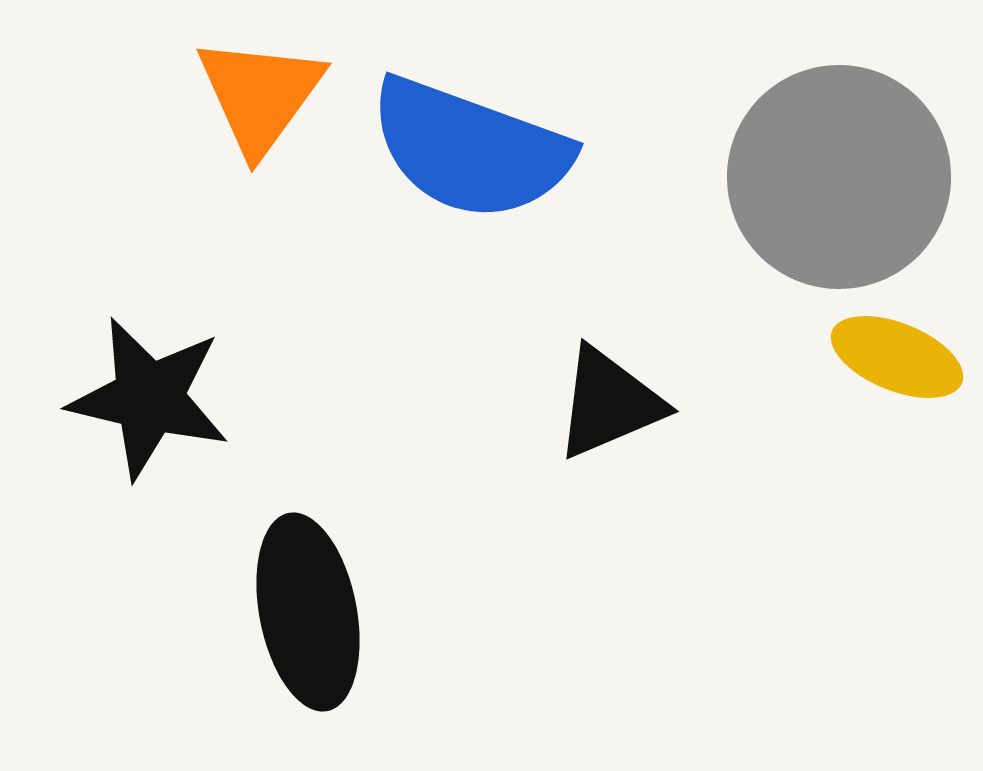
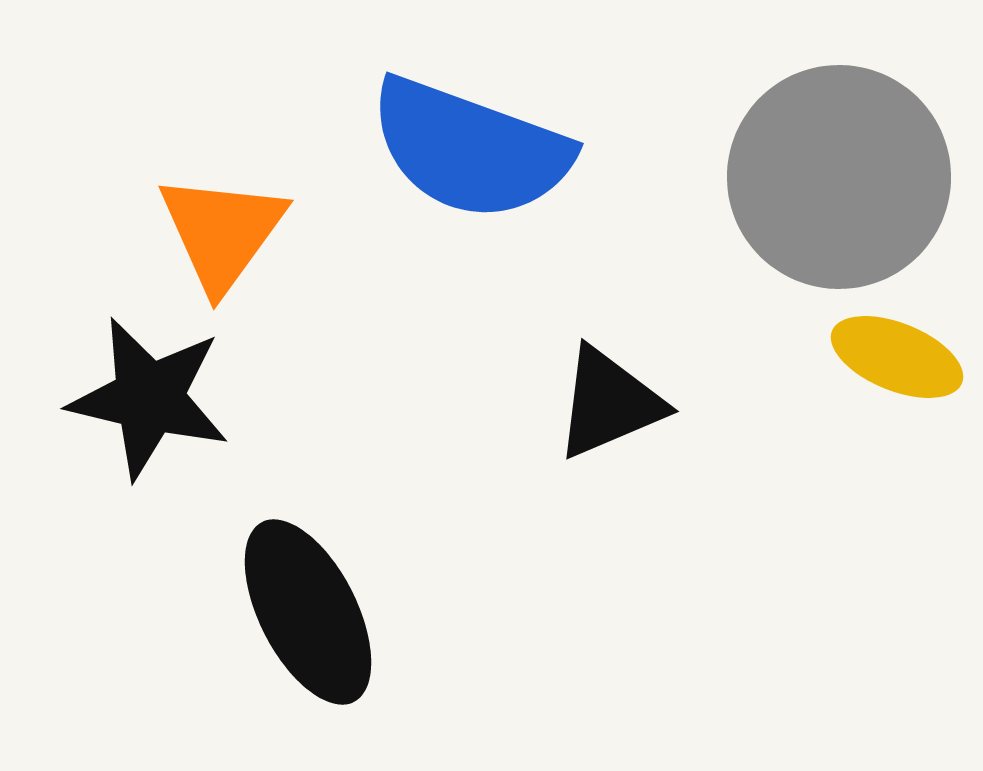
orange triangle: moved 38 px left, 137 px down
black ellipse: rotated 16 degrees counterclockwise
